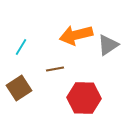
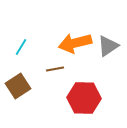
orange arrow: moved 1 px left, 8 px down
gray triangle: moved 1 px down
brown square: moved 1 px left, 2 px up
